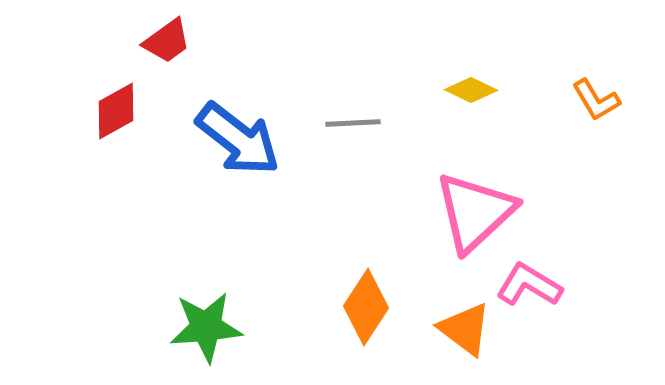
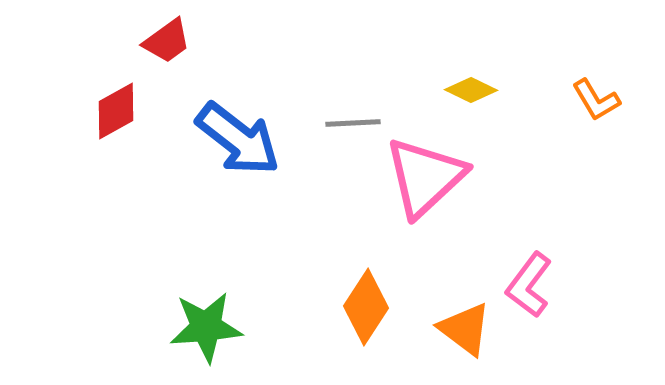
pink triangle: moved 50 px left, 35 px up
pink L-shape: rotated 84 degrees counterclockwise
